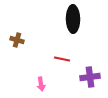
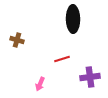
red line: rotated 28 degrees counterclockwise
pink arrow: moved 1 px left; rotated 32 degrees clockwise
